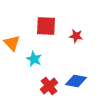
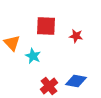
cyan star: moved 1 px left, 3 px up
